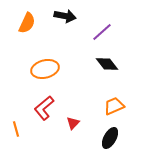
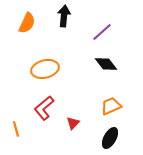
black arrow: moved 1 px left; rotated 95 degrees counterclockwise
black diamond: moved 1 px left
orange trapezoid: moved 3 px left
